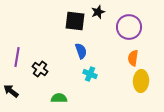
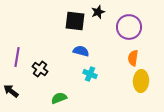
blue semicircle: rotated 56 degrees counterclockwise
green semicircle: rotated 21 degrees counterclockwise
